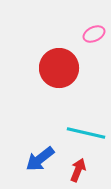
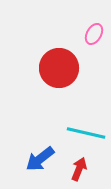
pink ellipse: rotated 35 degrees counterclockwise
red arrow: moved 1 px right, 1 px up
